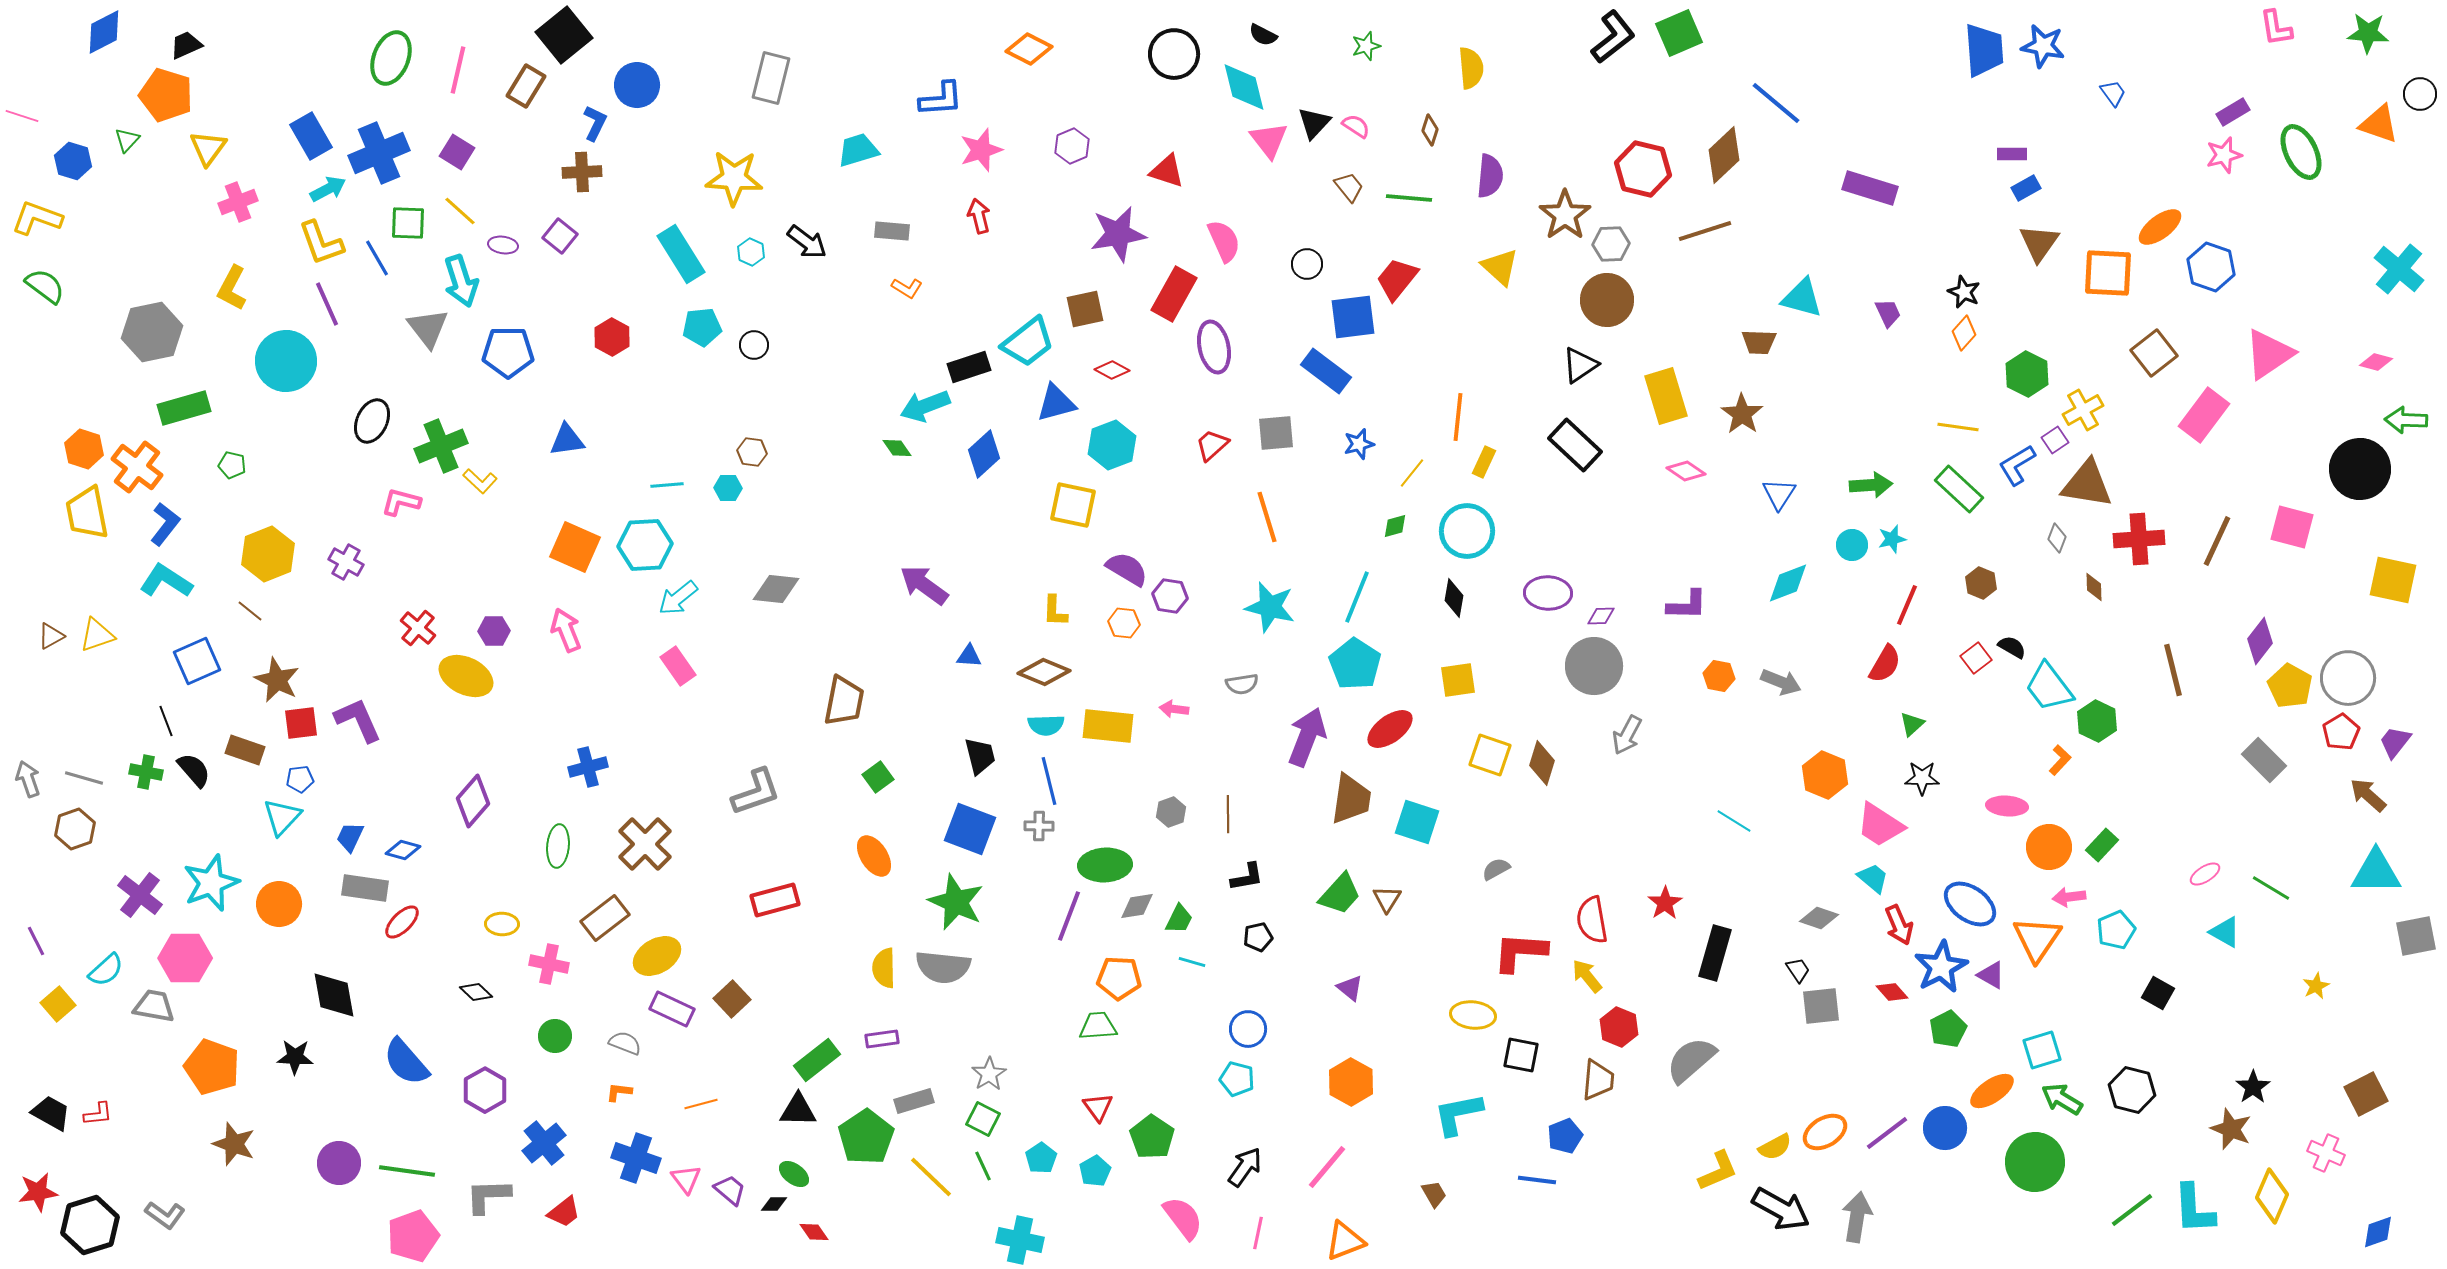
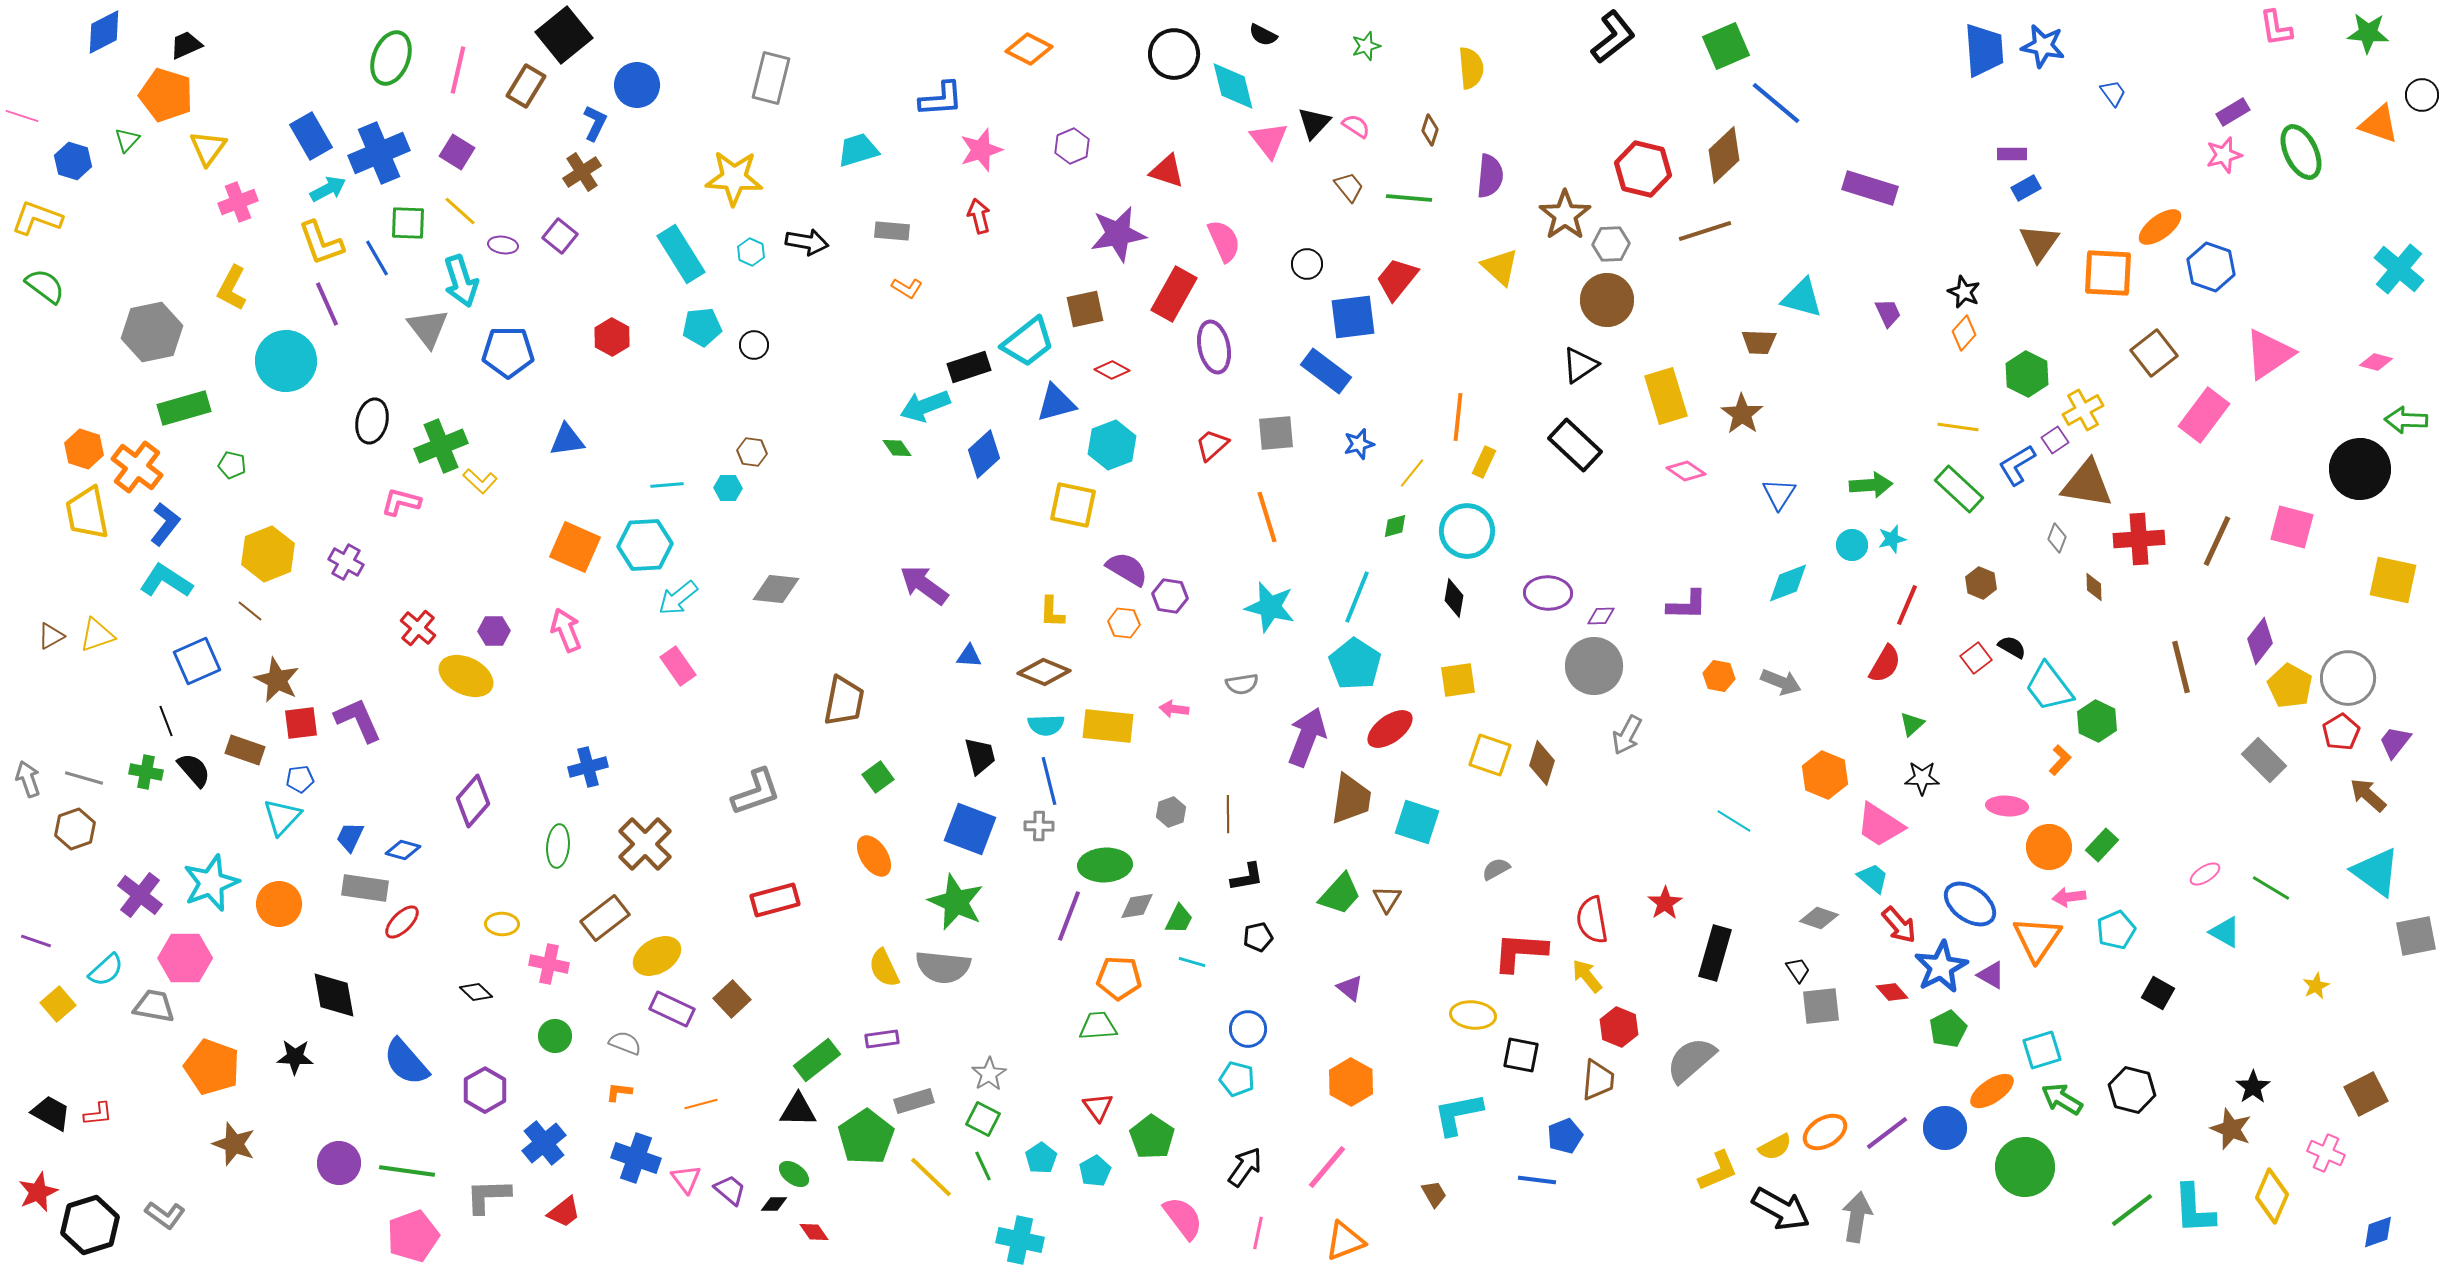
green square at (1679, 33): moved 47 px right, 13 px down
cyan diamond at (1244, 87): moved 11 px left, 1 px up
black circle at (2420, 94): moved 2 px right, 1 px down
brown cross at (582, 172): rotated 30 degrees counterclockwise
black arrow at (807, 242): rotated 27 degrees counterclockwise
black ellipse at (372, 421): rotated 12 degrees counterclockwise
yellow L-shape at (1055, 611): moved 3 px left, 1 px down
brown line at (2173, 670): moved 8 px right, 3 px up
cyan triangle at (2376, 872): rotated 36 degrees clockwise
red arrow at (1899, 925): rotated 18 degrees counterclockwise
purple line at (36, 941): rotated 44 degrees counterclockwise
yellow semicircle at (884, 968): rotated 24 degrees counterclockwise
green circle at (2035, 1162): moved 10 px left, 5 px down
red star at (38, 1192): rotated 15 degrees counterclockwise
